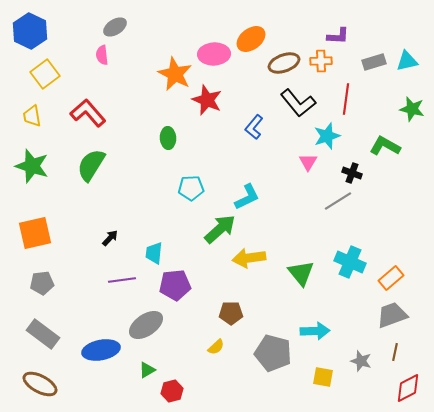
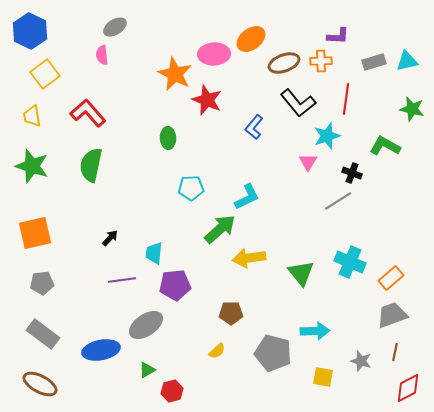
green semicircle at (91, 165): rotated 20 degrees counterclockwise
yellow semicircle at (216, 347): moved 1 px right, 4 px down
